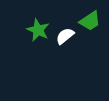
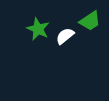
green star: moved 1 px up
